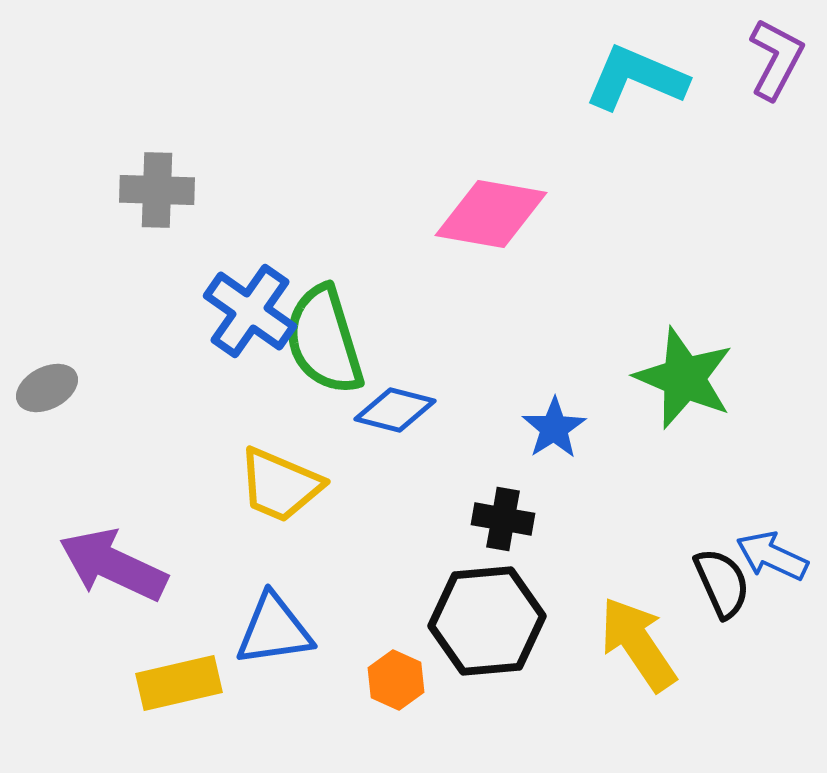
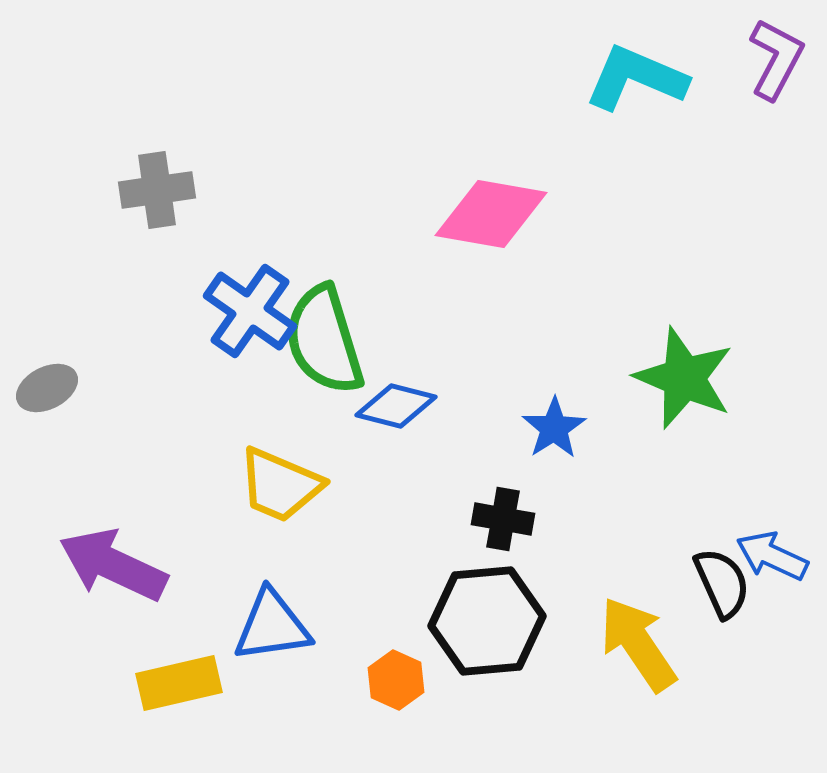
gray cross: rotated 10 degrees counterclockwise
blue diamond: moved 1 px right, 4 px up
blue triangle: moved 2 px left, 4 px up
